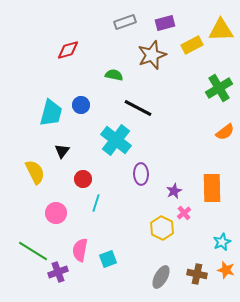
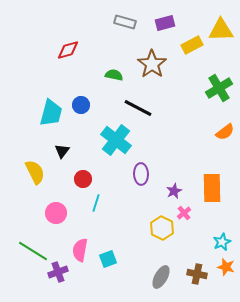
gray rectangle: rotated 35 degrees clockwise
brown star: moved 9 px down; rotated 16 degrees counterclockwise
orange star: moved 3 px up
